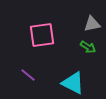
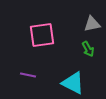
green arrow: moved 2 px down; rotated 28 degrees clockwise
purple line: rotated 28 degrees counterclockwise
